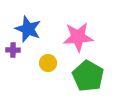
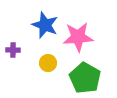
blue star: moved 17 px right, 4 px up
green pentagon: moved 3 px left, 2 px down
